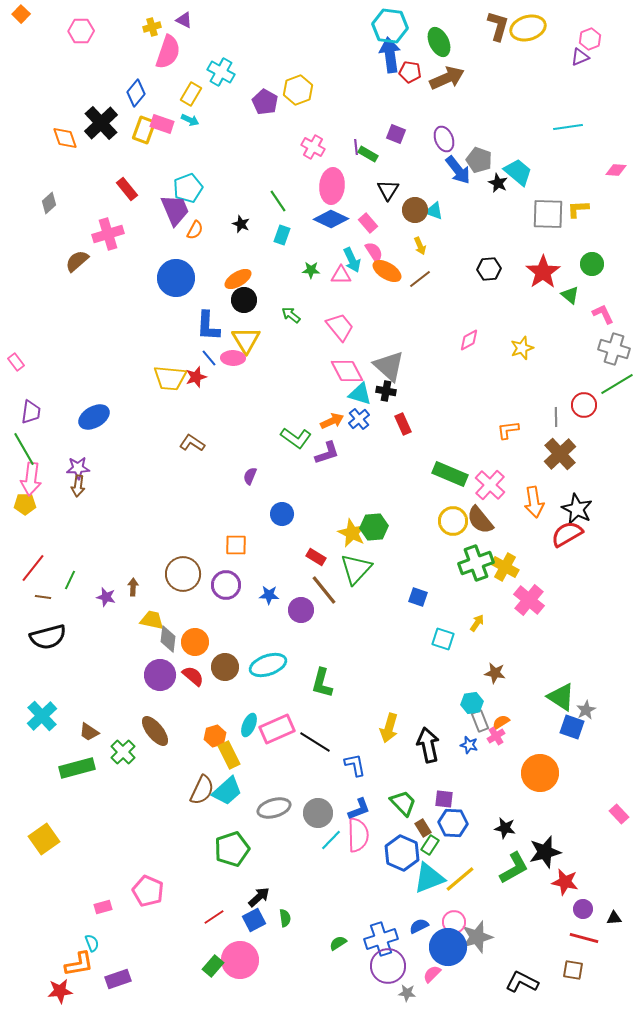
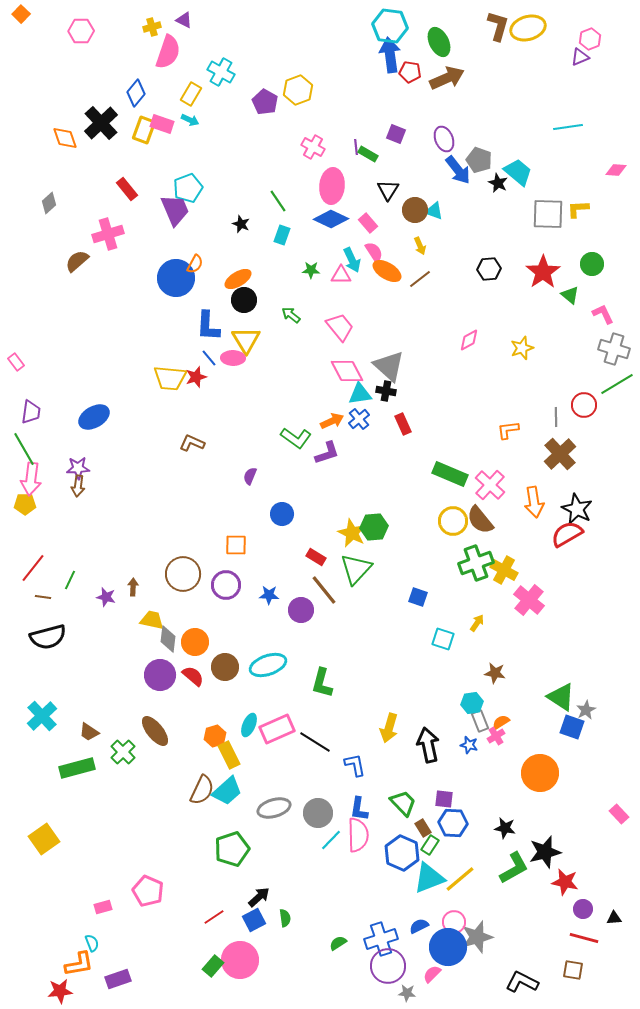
orange semicircle at (195, 230): moved 34 px down
cyan triangle at (360, 394): rotated 25 degrees counterclockwise
brown L-shape at (192, 443): rotated 10 degrees counterclockwise
yellow cross at (505, 567): moved 1 px left, 3 px down
blue L-shape at (359, 809): rotated 120 degrees clockwise
